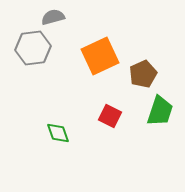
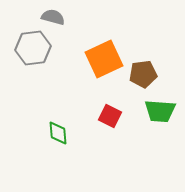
gray semicircle: rotated 30 degrees clockwise
orange square: moved 4 px right, 3 px down
brown pentagon: rotated 16 degrees clockwise
green trapezoid: rotated 76 degrees clockwise
green diamond: rotated 15 degrees clockwise
